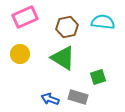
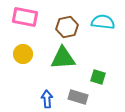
pink rectangle: rotated 35 degrees clockwise
yellow circle: moved 3 px right
green triangle: rotated 36 degrees counterclockwise
green square: rotated 35 degrees clockwise
blue arrow: moved 3 px left; rotated 66 degrees clockwise
